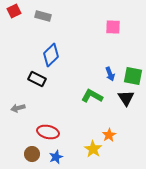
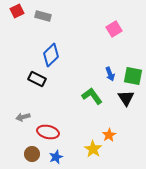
red square: moved 3 px right
pink square: moved 1 px right, 2 px down; rotated 35 degrees counterclockwise
green L-shape: rotated 25 degrees clockwise
gray arrow: moved 5 px right, 9 px down
